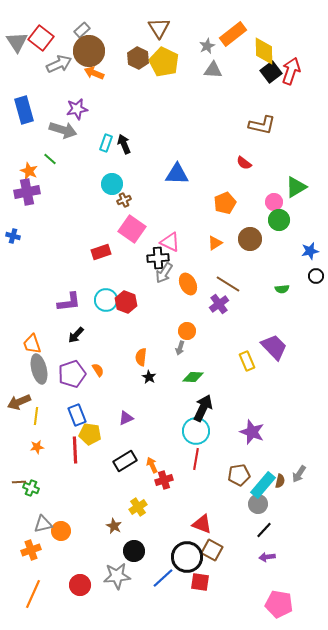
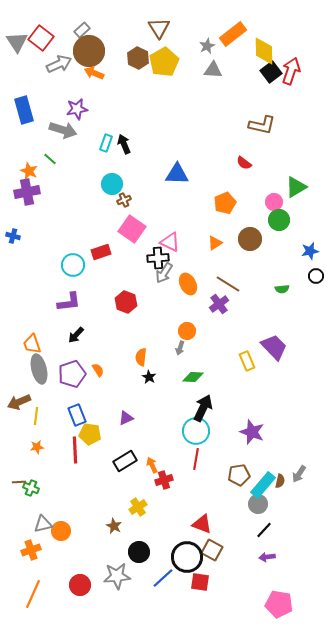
yellow pentagon at (164, 62): rotated 16 degrees clockwise
cyan circle at (106, 300): moved 33 px left, 35 px up
black circle at (134, 551): moved 5 px right, 1 px down
